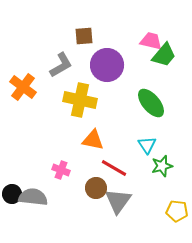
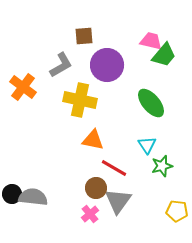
pink cross: moved 29 px right, 44 px down; rotated 30 degrees clockwise
